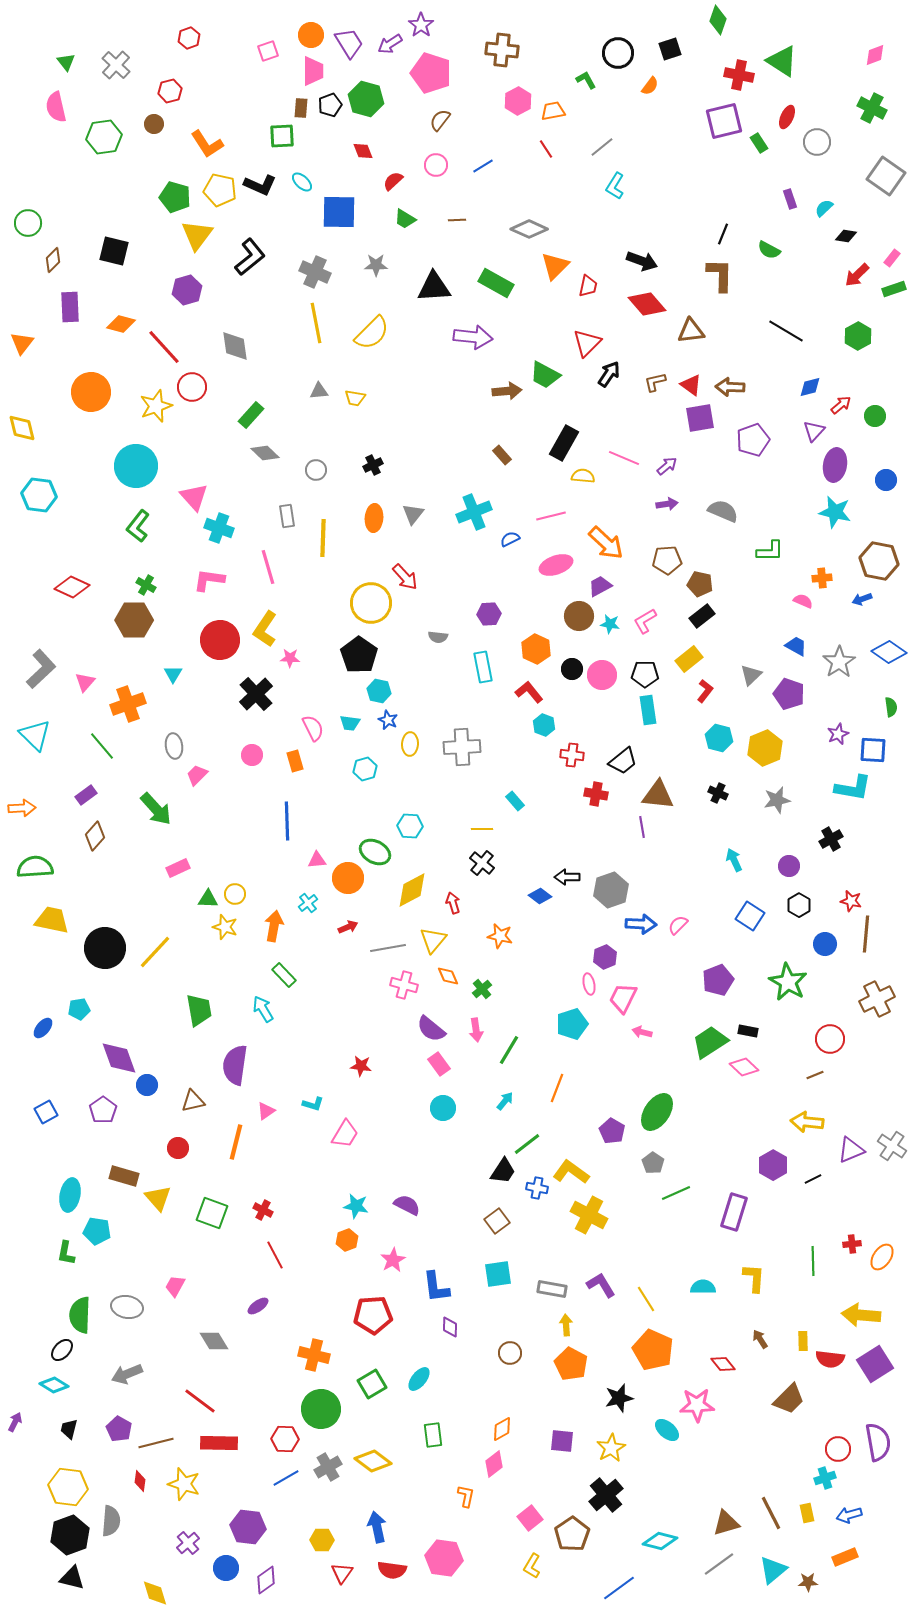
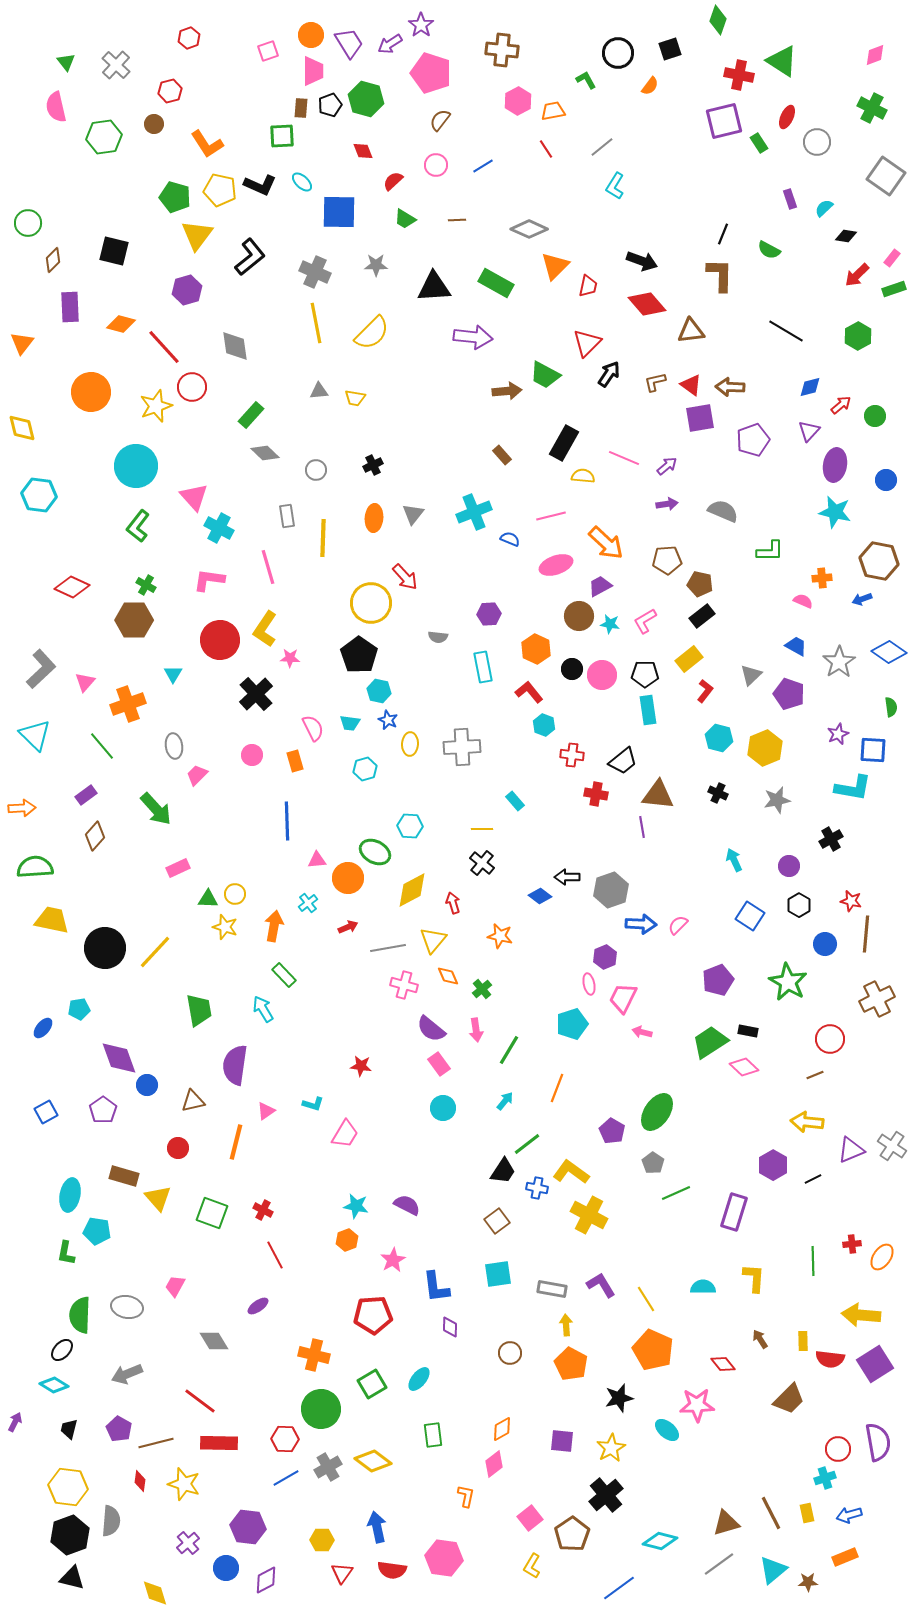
purple triangle at (814, 431): moved 5 px left
cyan cross at (219, 528): rotated 8 degrees clockwise
blue semicircle at (510, 539): rotated 48 degrees clockwise
purple diamond at (266, 1580): rotated 8 degrees clockwise
